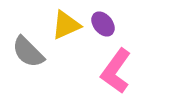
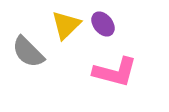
yellow triangle: rotated 20 degrees counterclockwise
pink L-shape: moved 1 px left, 1 px down; rotated 111 degrees counterclockwise
